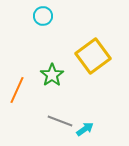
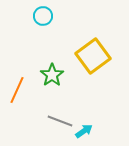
cyan arrow: moved 1 px left, 2 px down
